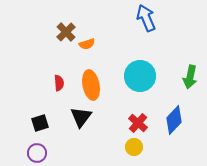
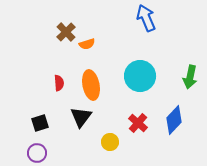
yellow circle: moved 24 px left, 5 px up
